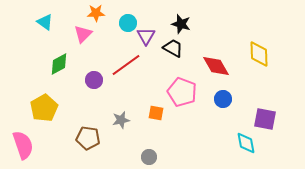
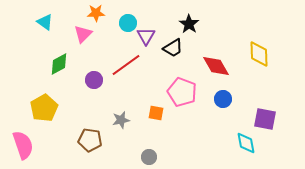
black star: moved 8 px right; rotated 18 degrees clockwise
black trapezoid: rotated 120 degrees clockwise
brown pentagon: moved 2 px right, 2 px down
